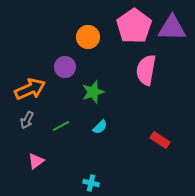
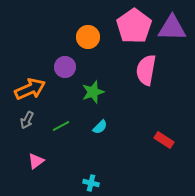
red rectangle: moved 4 px right
